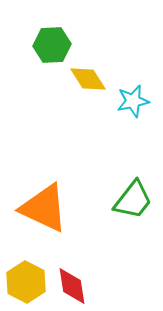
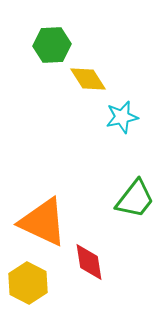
cyan star: moved 11 px left, 16 px down
green trapezoid: moved 2 px right, 1 px up
orange triangle: moved 1 px left, 14 px down
yellow hexagon: moved 2 px right, 1 px down
red diamond: moved 17 px right, 24 px up
